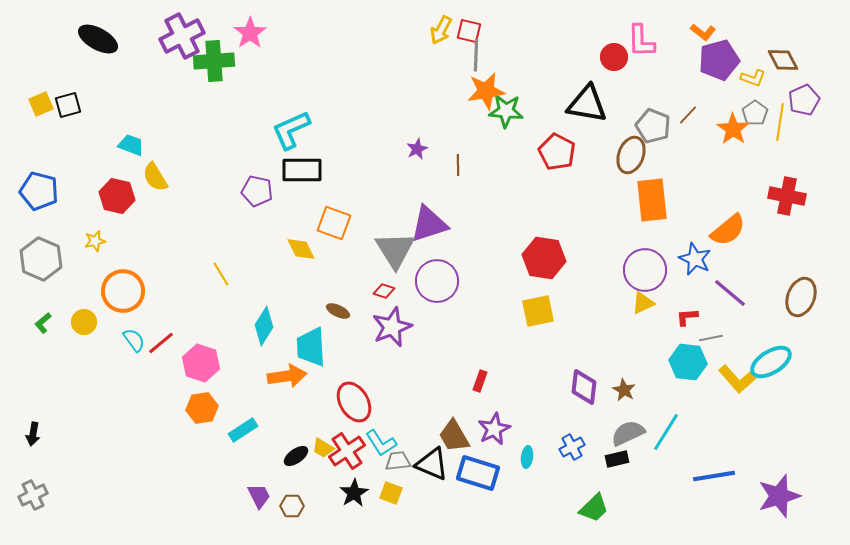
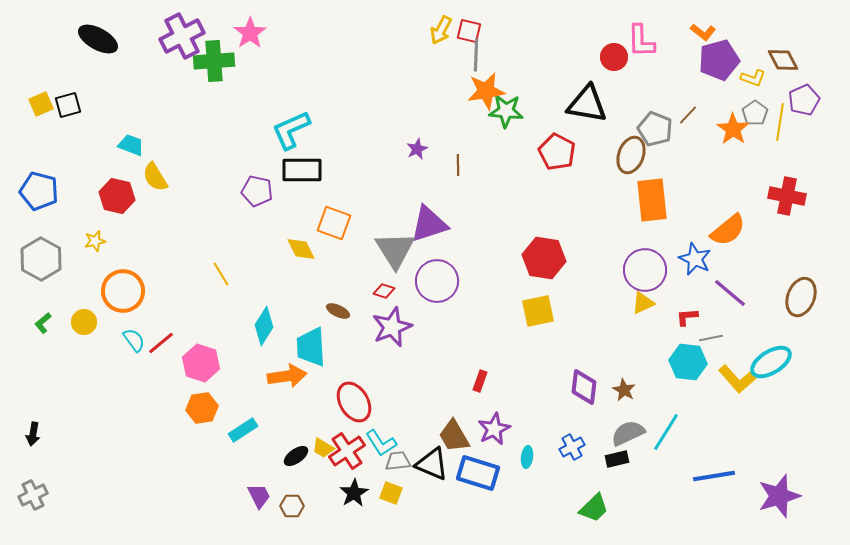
gray pentagon at (653, 126): moved 2 px right, 3 px down
gray hexagon at (41, 259): rotated 6 degrees clockwise
